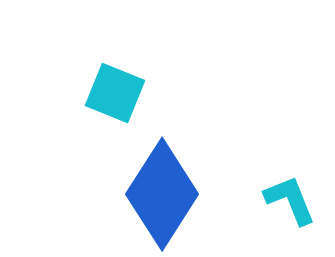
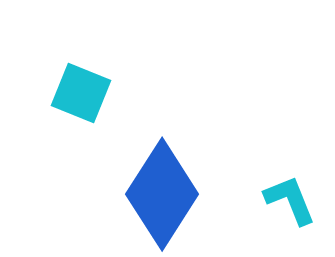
cyan square: moved 34 px left
